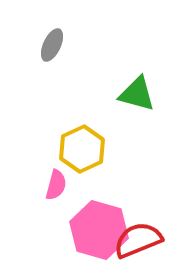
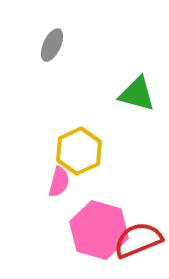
yellow hexagon: moved 3 px left, 2 px down
pink semicircle: moved 3 px right, 3 px up
